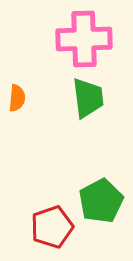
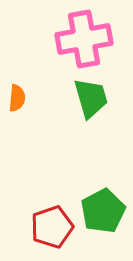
pink cross: rotated 8 degrees counterclockwise
green trapezoid: moved 3 px right; rotated 9 degrees counterclockwise
green pentagon: moved 2 px right, 10 px down
